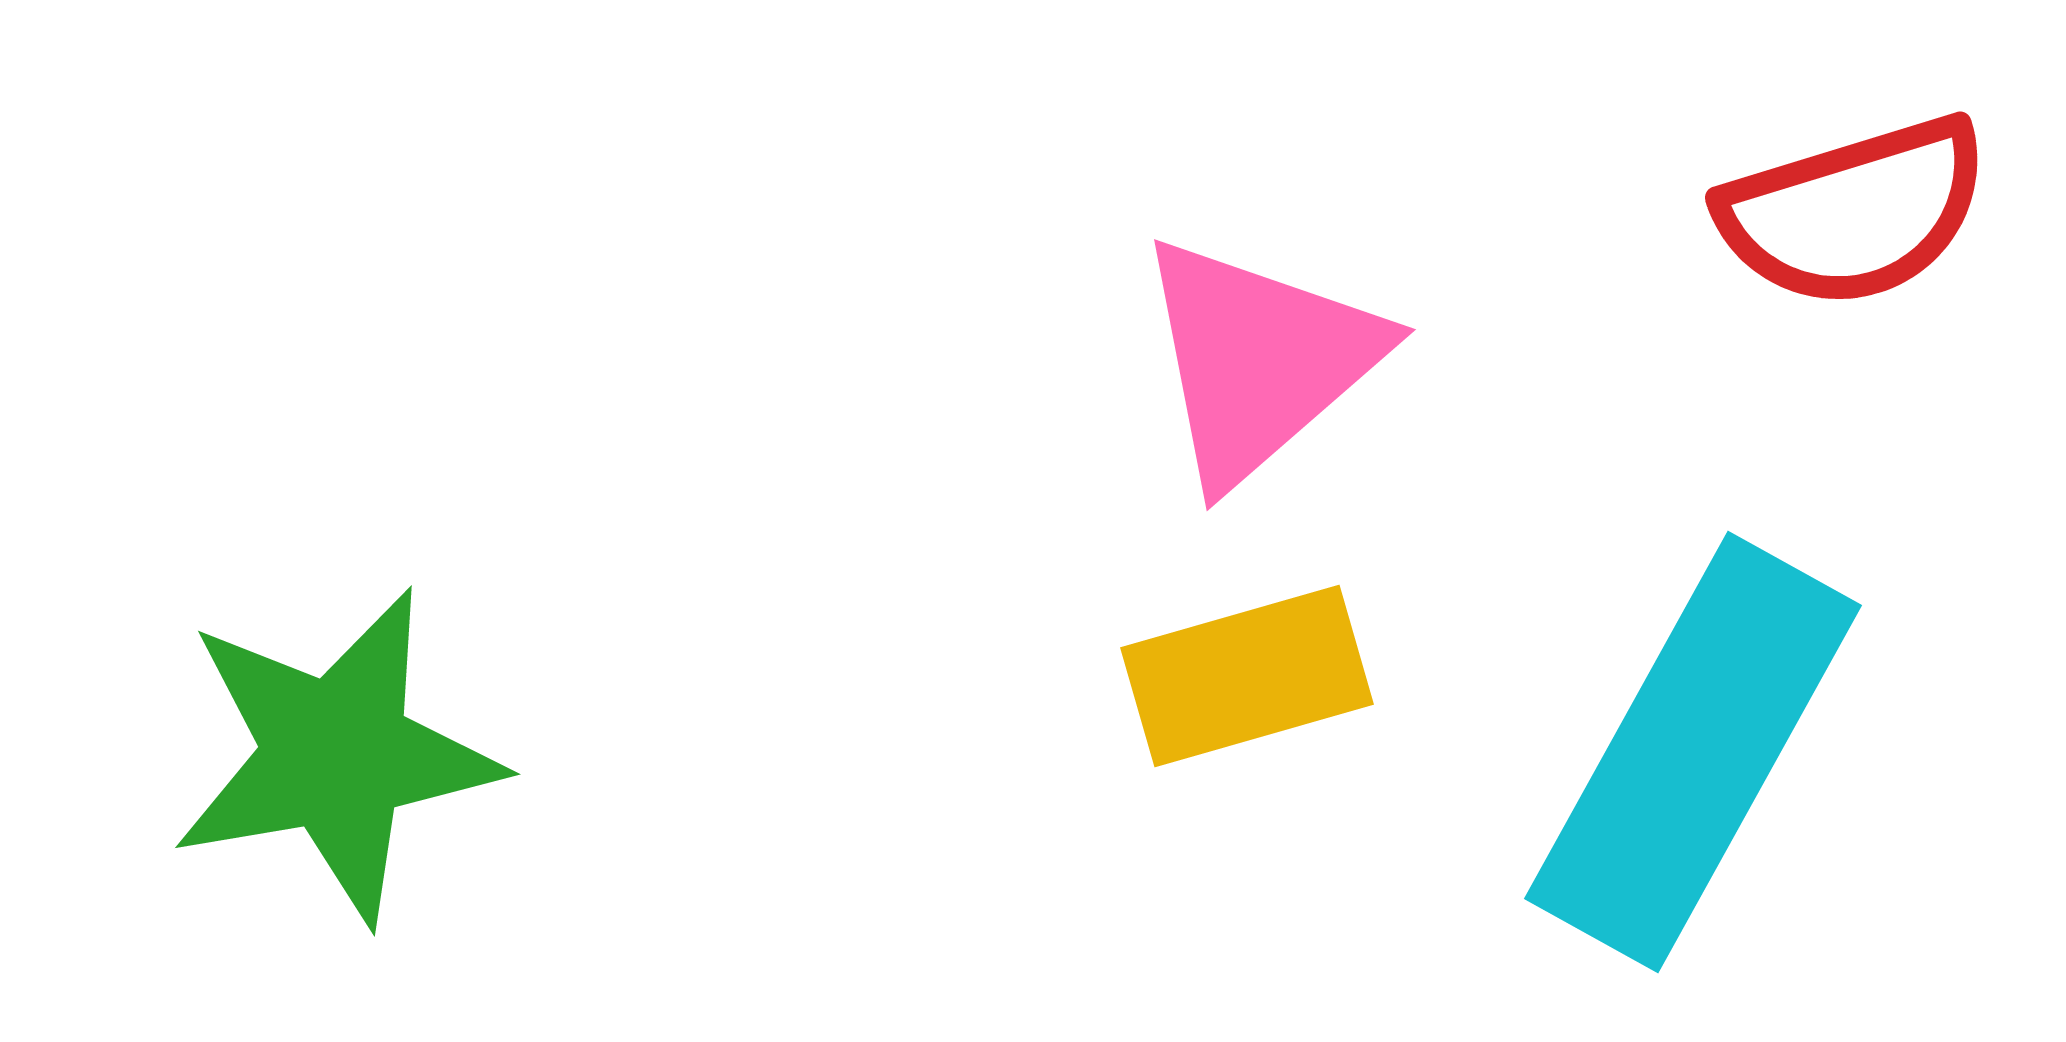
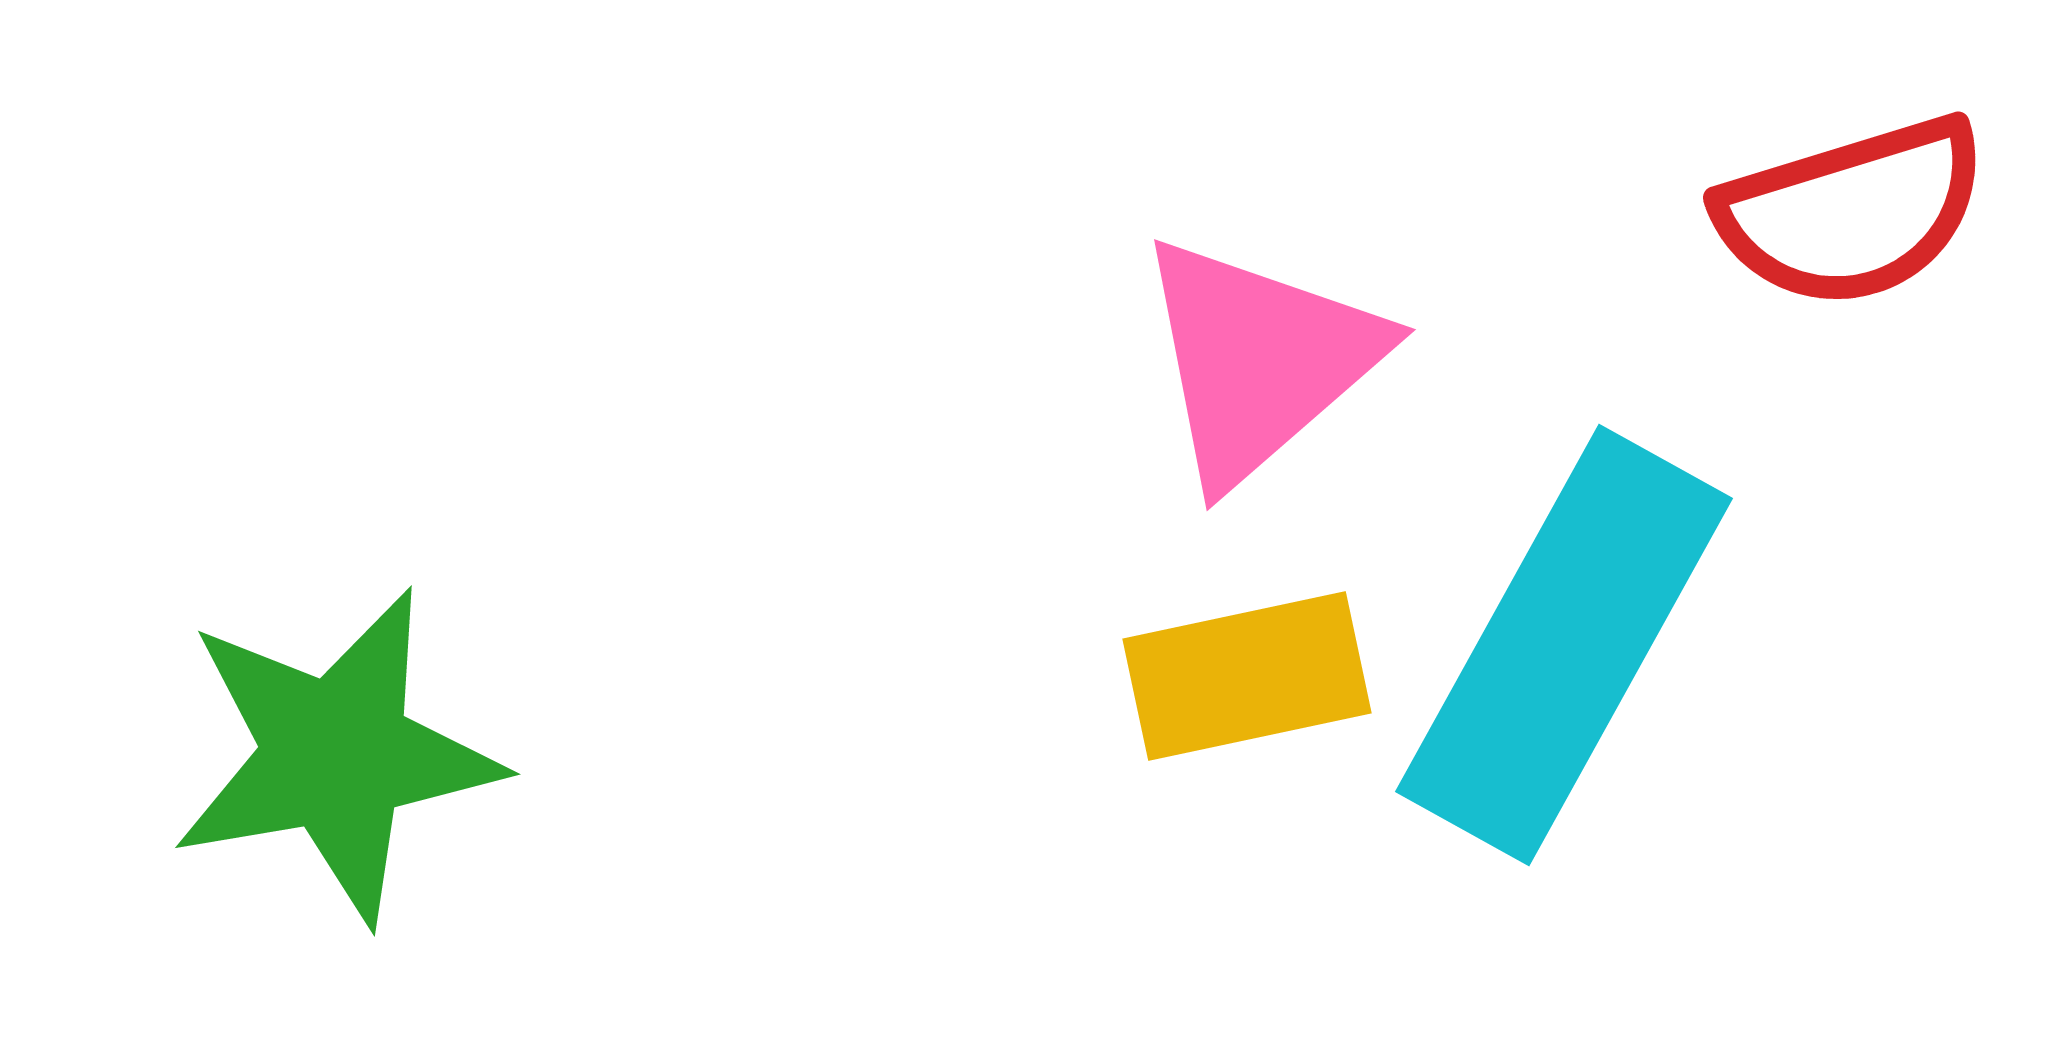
red semicircle: moved 2 px left
yellow rectangle: rotated 4 degrees clockwise
cyan rectangle: moved 129 px left, 107 px up
